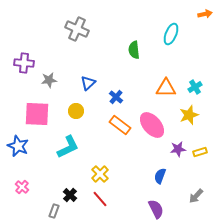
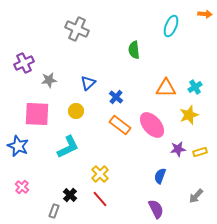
orange arrow: rotated 16 degrees clockwise
cyan ellipse: moved 8 px up
purple cross: rotated 30 degrees counterclockwise
